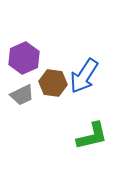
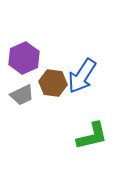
blue arrow: moved 2 px left
